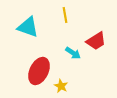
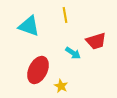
cyan triangle: moved 1 px right, 1 px up
red trapezoid: rotated 15 degrees clockwise
red ellipse: moved 1 px left, 1 px up
